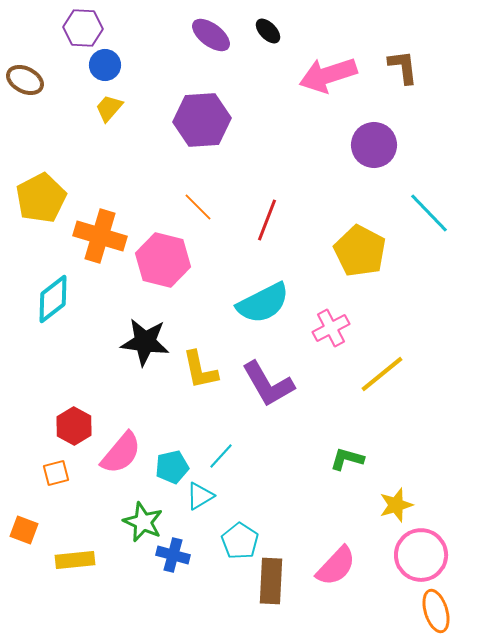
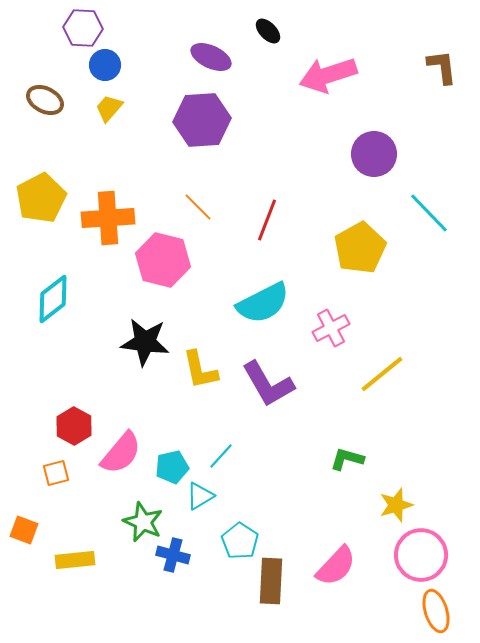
purple ellipse at (211, 35): moved 22 px down; rotated 12 degrees counterclockwise
brown L-shape at (403, 67): moved 39 px right
brown ellipse at (25, 80): moved 20 px right, 20 px down
purple circle at (374, 145): moved 9 px down
orange cross at (100, 236): moved 8 px right, 18 px up; rotated 21 degrees counterclockwise
yellow pentagon at (360, 251): moved 3 px up; rotated 15 degrees clockwise
